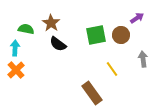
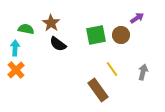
gray arrow: moved 13 px down; rotated 21 degrees clockwise
brown rectangle: moved 6 px right, 3 px up
